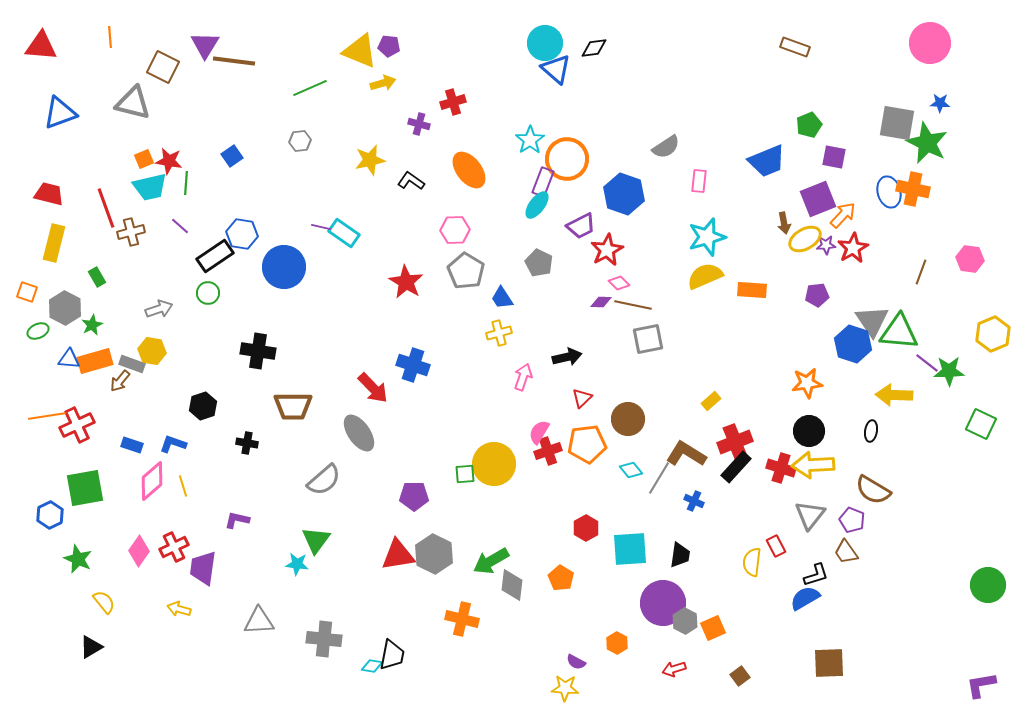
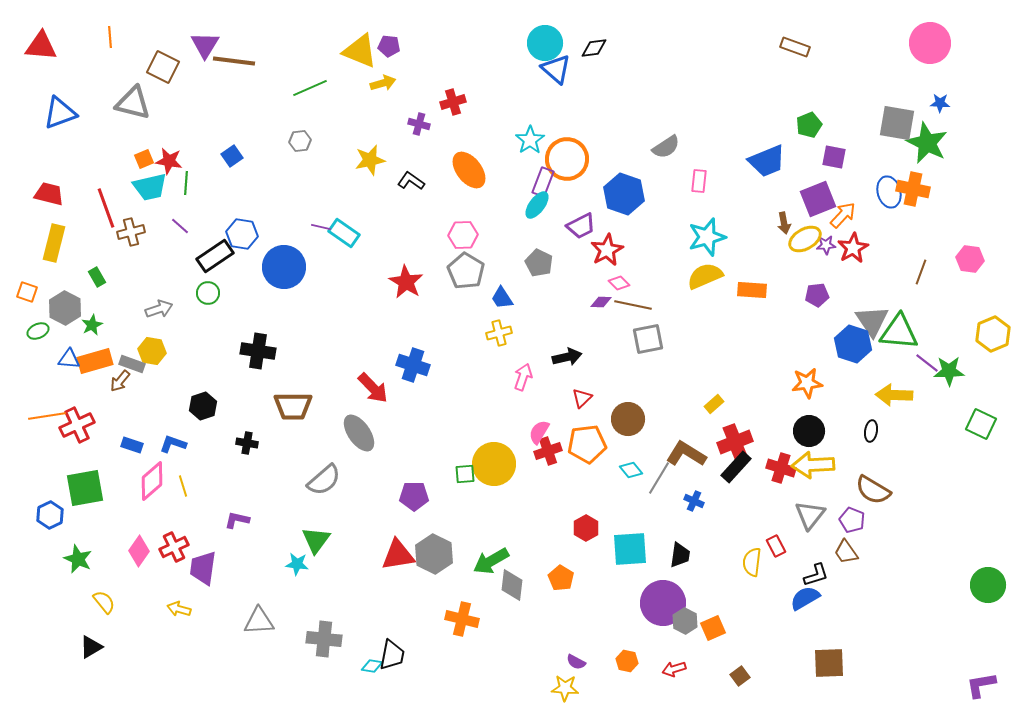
pink hexagon at (455, 230): moved 8 px right, 5 px down
yellow rectangle at (711, 401): moved 3 px right, 3 px down
orange hexagon at (617, 643): moved 10 px right, 18 px down; rotated 15 degrees counterclockwise
